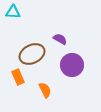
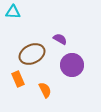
orange rectangle: moved 2 px down
